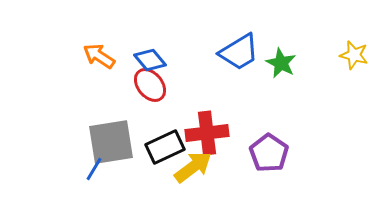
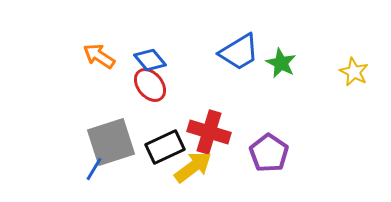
yellow star: moved 17 px down; rotated 12 degrees clockwise
red cross: moved 2 px right, 1 px up; rotated 24 degrees clockwise
gray square: rotated 9 degrees counterclockwise
